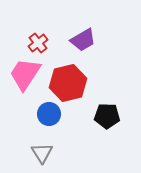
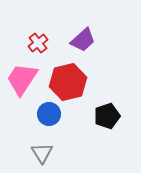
purple trapezoid: rotated 12 degrees counterclockwise
pink trapezoid: moved 3 px left, 5 px down
red hexagon: moved 1 px up
black pentagon: rotated 20 degrees counterclockwise
